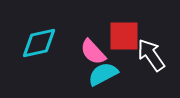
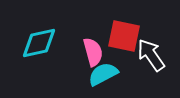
red square: rotated 12 degrees clockwise
pink semicircle: rotated 152 degrees counterclockwise
